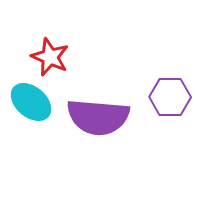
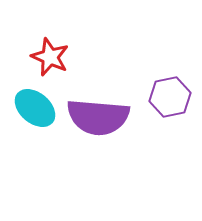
purple hexagon: rotated 12 degrees counterclockwise
cyan ellipse: moved 4 px right, 6 px down
